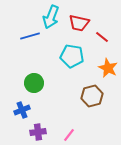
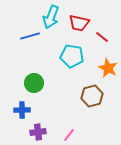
blue cross: rotated 21 degrees clockwise
